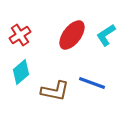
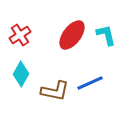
cyan L-shape: rotated 110 degrees clockwise
cyan diamond: moved 2 px down; rotated 20 degrees counterclockwise
blue line: moved 2 px left; rotated 44 degrees counterclockwise
